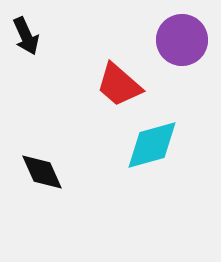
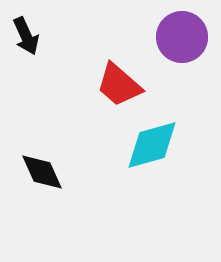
purple circle: moved 3 px up
